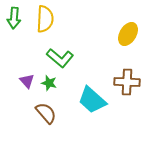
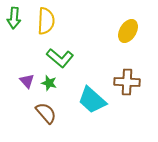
yellow semicircle: moved 1 px right, 2 px down
yellow ellipse: moved 3 px up
